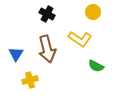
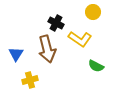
black cross: moved 9 px right, 9 px down
